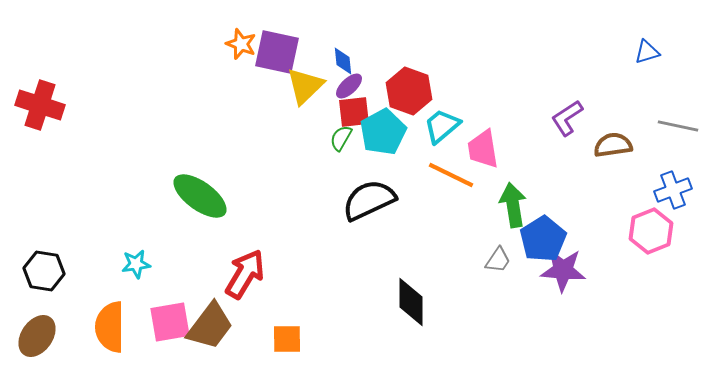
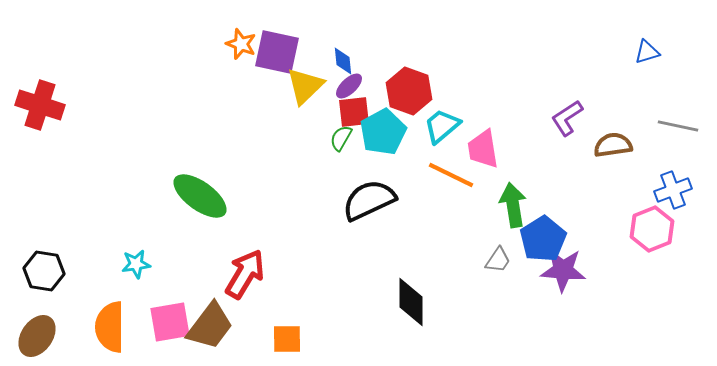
pink hexagon: moved 1 px right, 2 px up
